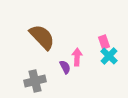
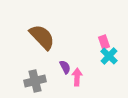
pink arrow: moved 20 px down
